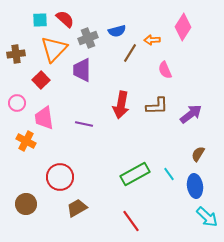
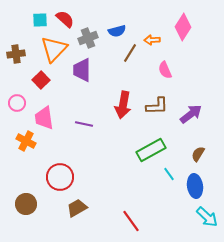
red arrow: moved 2 px right
green rectangle: moved 16 px right, 24 px up
